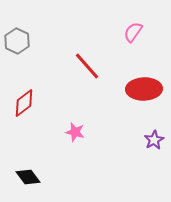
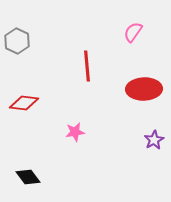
red line: rotated 36 degrees clockwise
red diamond: rotated 44 degrees clockwise
pink star: rotated 24 degrees counterclockwise
